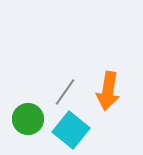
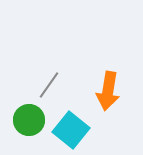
gray line: moved 16 px left, 7 px up
green circle: moved 1 px right, 1 px down
